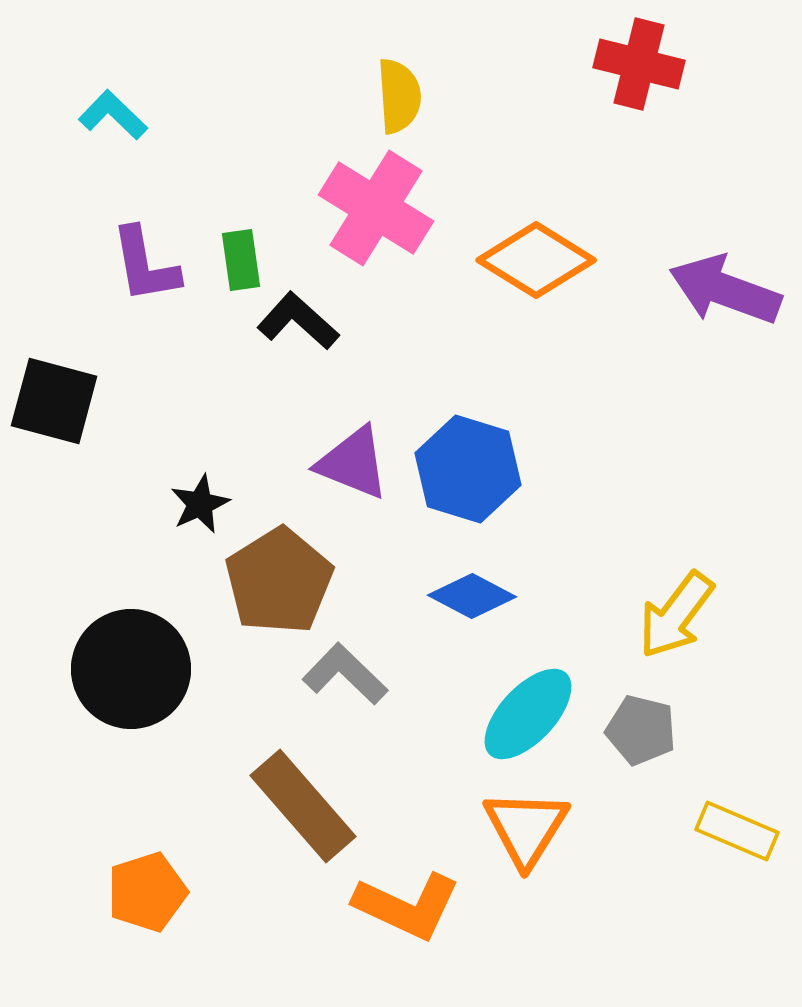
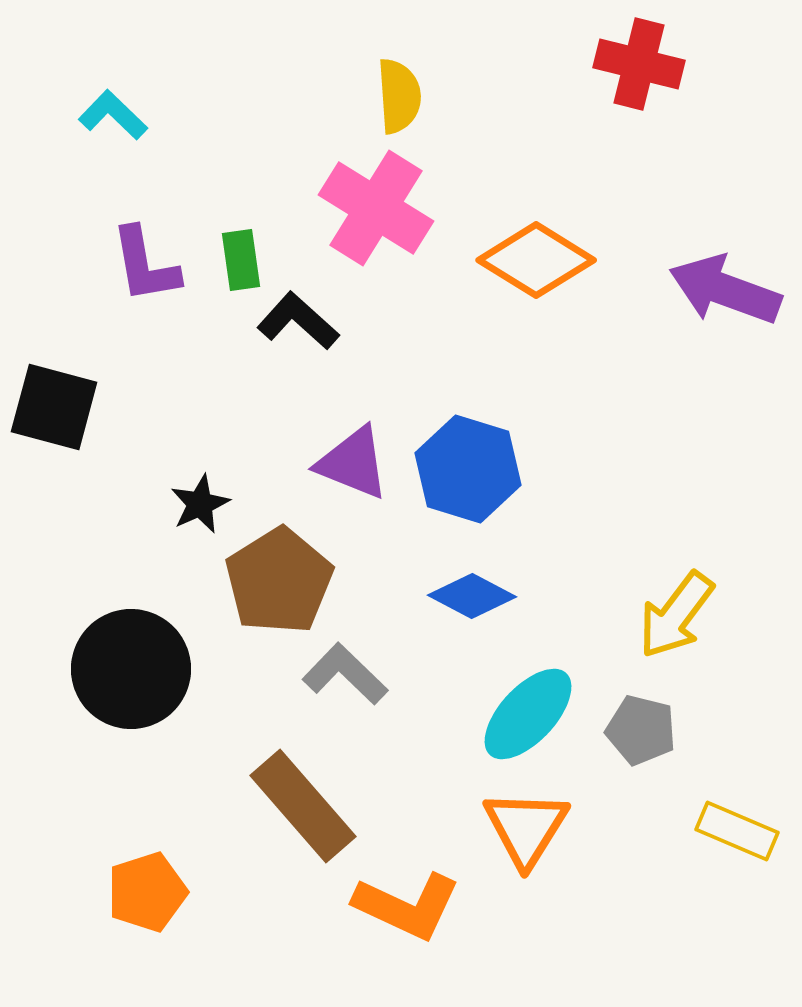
black square: moved 6 px down
